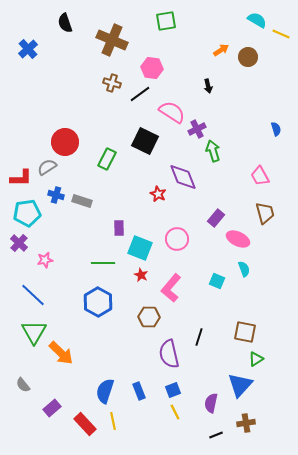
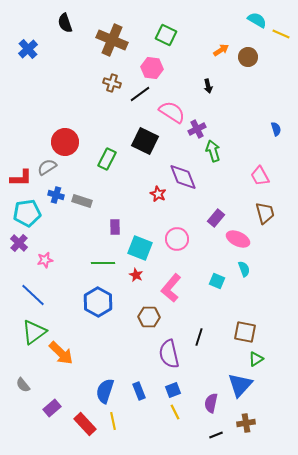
green square at (166, 21): moved 14 px down; rotated 35 degrees clockwise
purple rectangle at (119, 228): moved 4 px left, 1 px up
red star at (141, 275): moved 5 px left
green triangle at (34, 332): rotated 24 degrees clockwise
